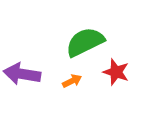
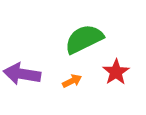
green semicircle: moved 1 px left, 3 px up
red star: rotated 20 degrees clockwise
